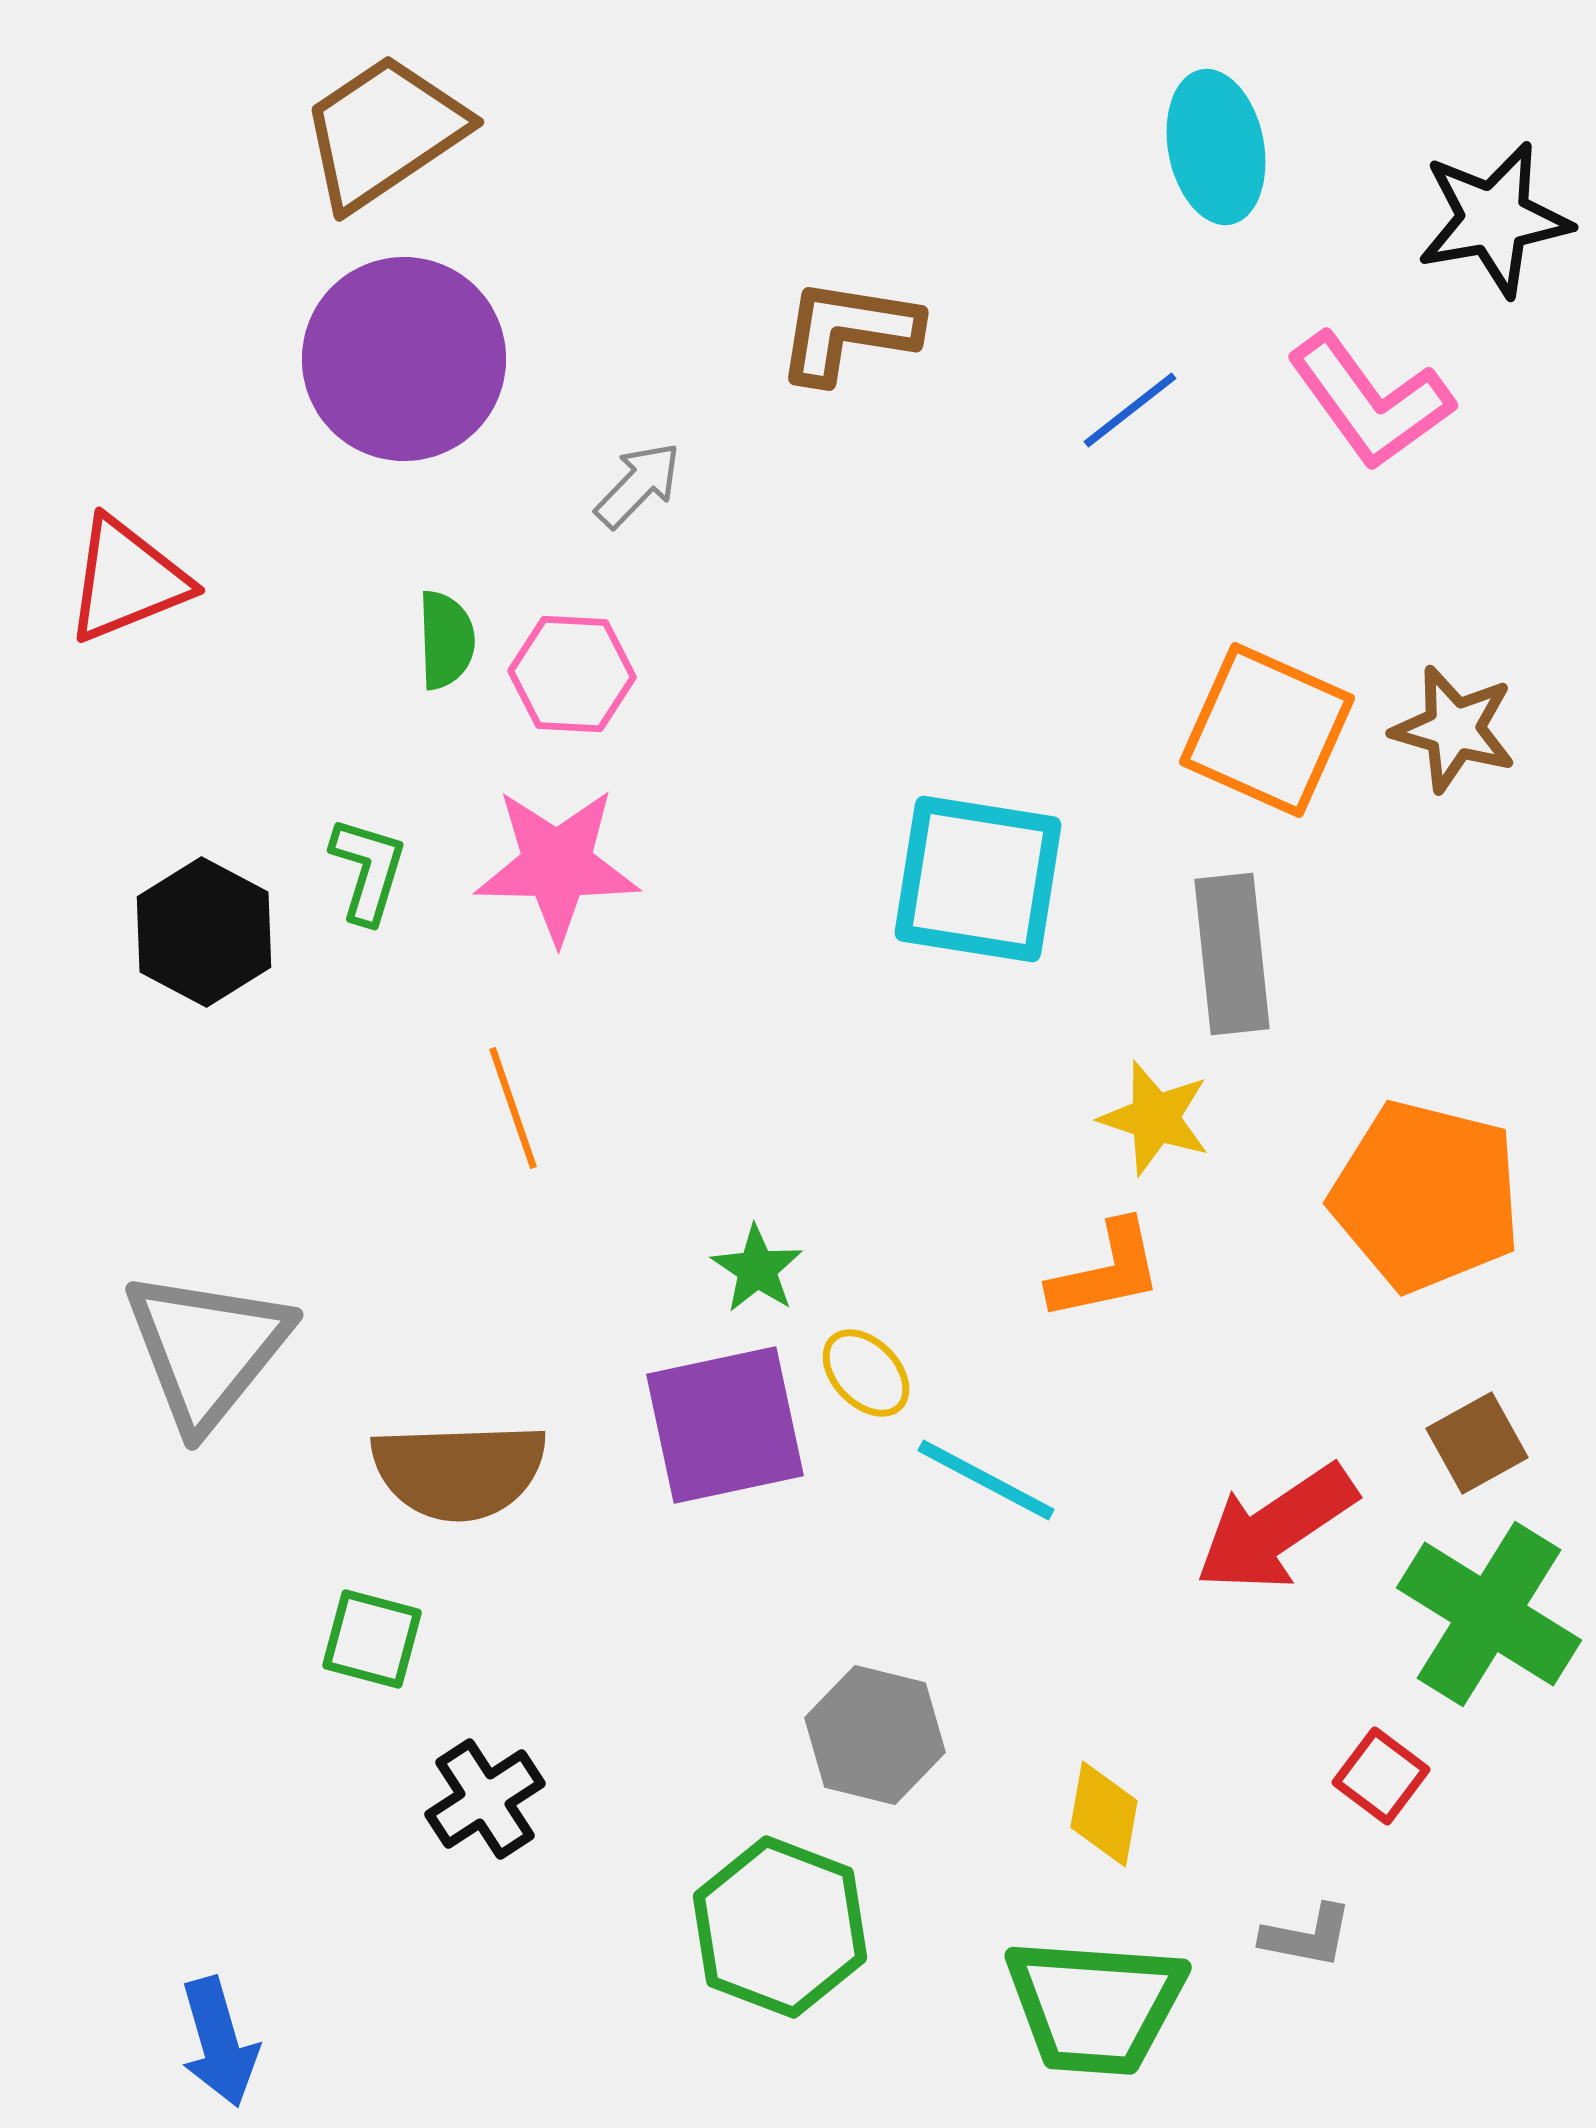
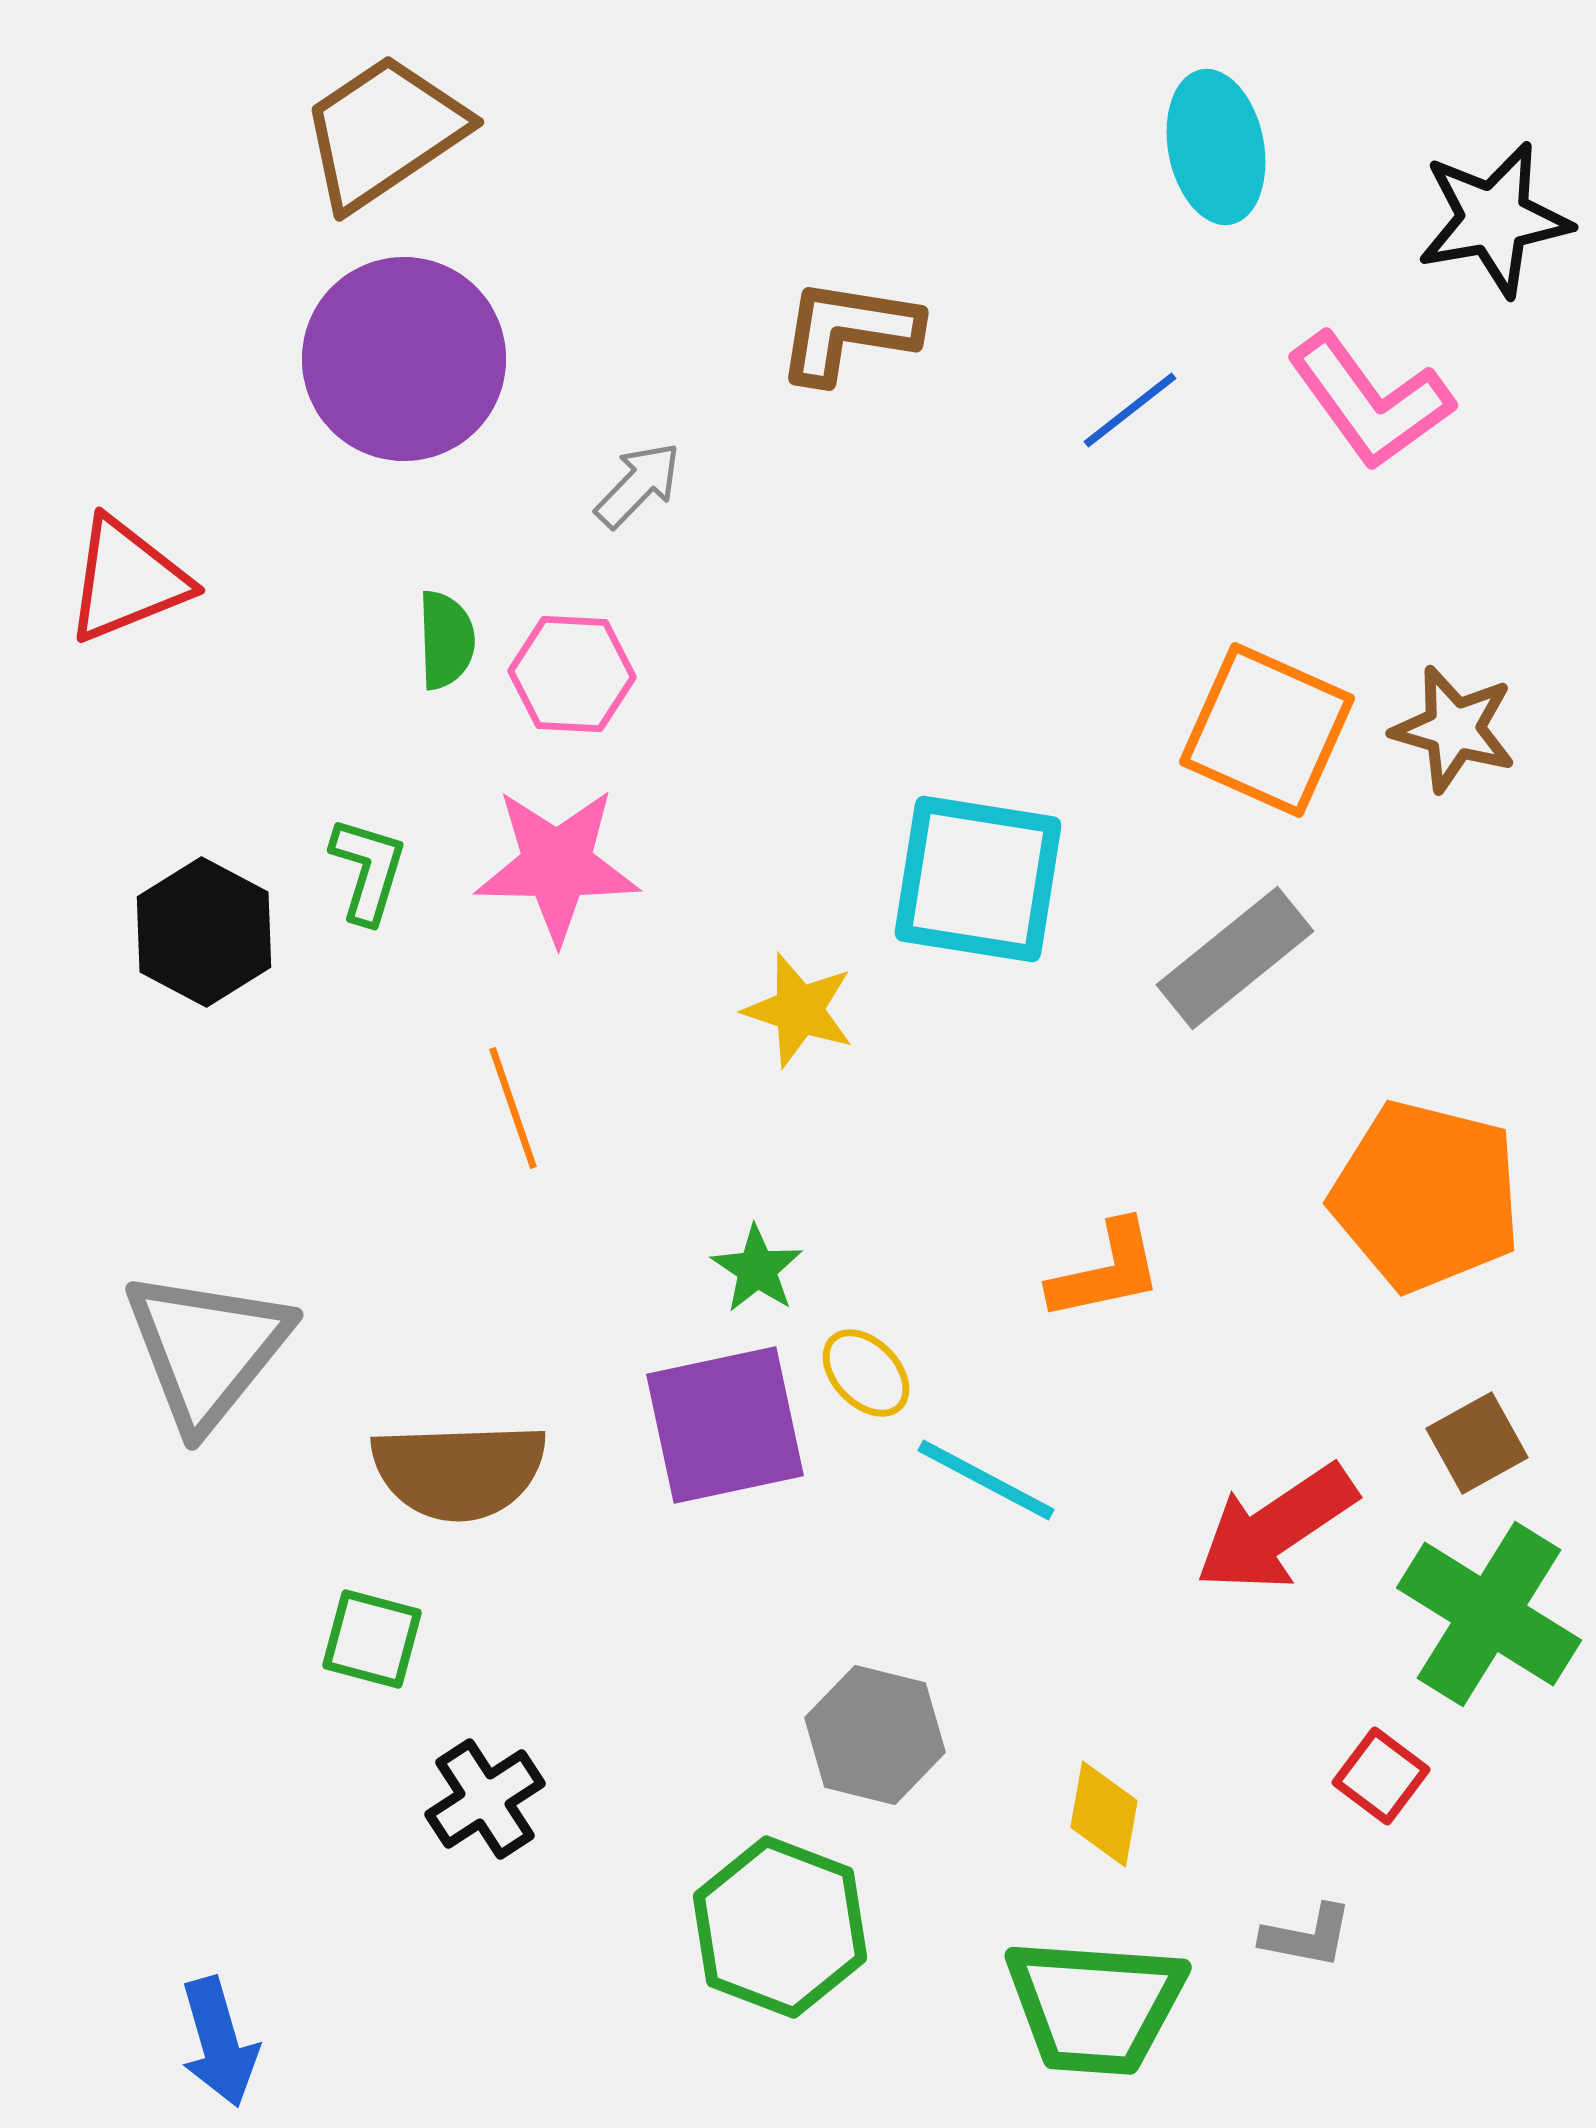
gray rectangle: moved 3 px right, 4 px down; rotated 57 degrees clockwise
yellow star: moved 356 px left, 108 px up
